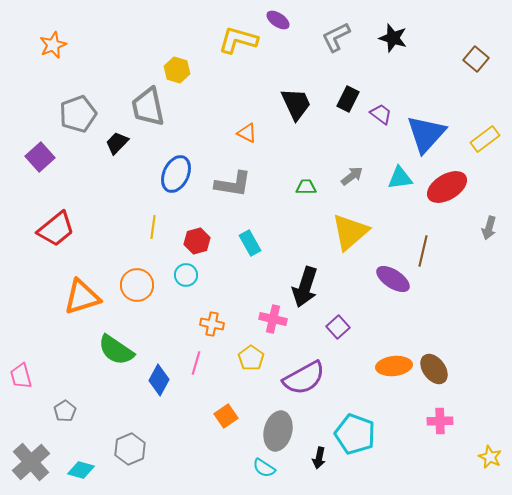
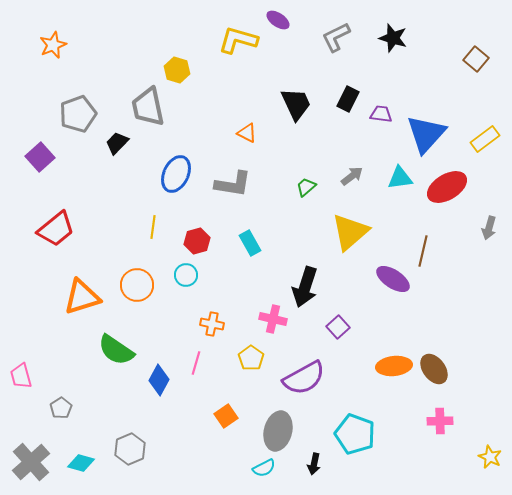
purple trapezoid at (381, 114): rotated 30 degrees counterclockwise
green trapezoid at (306, 187): rotated 40 degrees counterclockwise
gray pentagon at (65, 411): moved 4 px left, 3 px up
black arrow at (319, 458): moved 5 px left, 6 px down
cyan semicircle at (264, 468): rotated 60 degrees counterclockwise
cyan diamond at (81, 470): moved 7 px up
